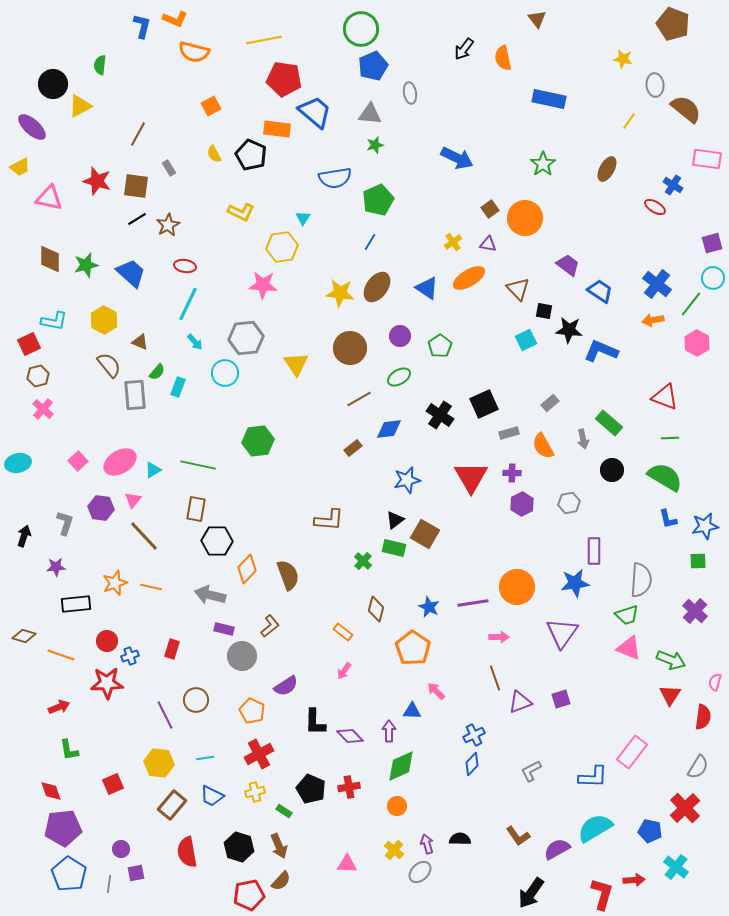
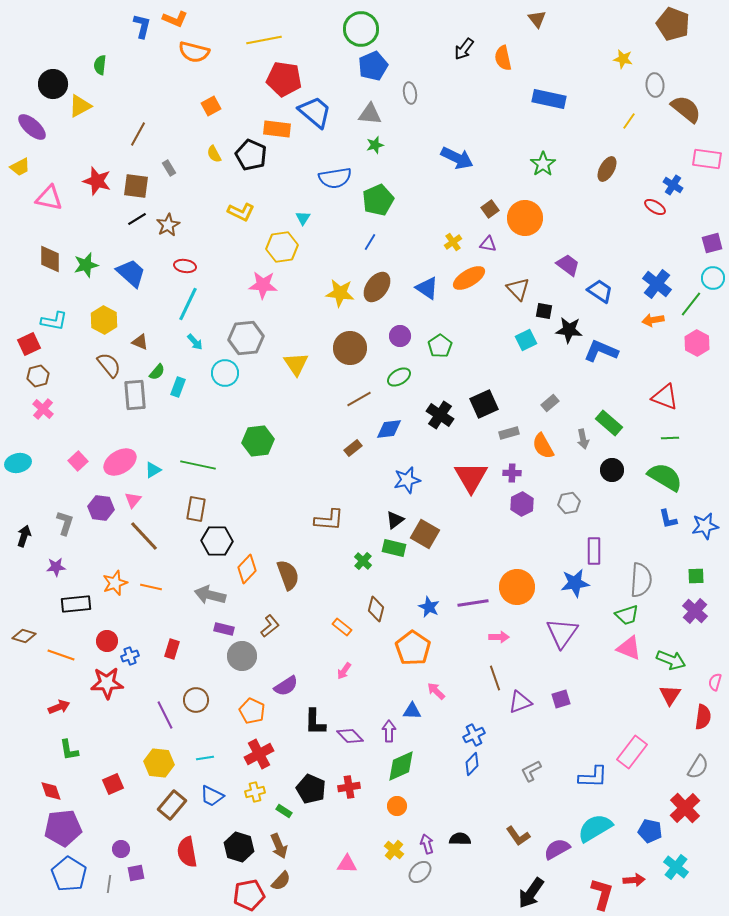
green square at (698, 561): moved 2 px left, 15 px down
orange rectangle at (343, 632): moved 1 px left, 5 px up
